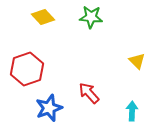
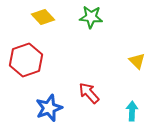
red hexagon: moved 1 px left, 9 px up
